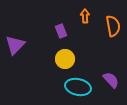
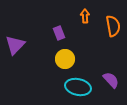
purple rectangle: moved 2 px left, 2 px down
